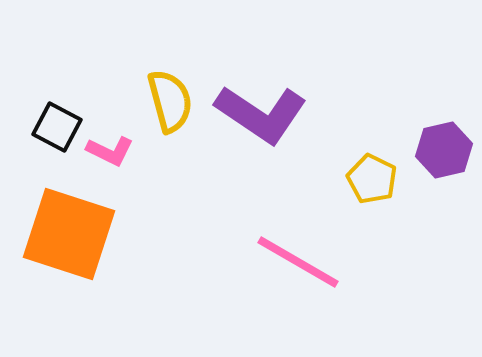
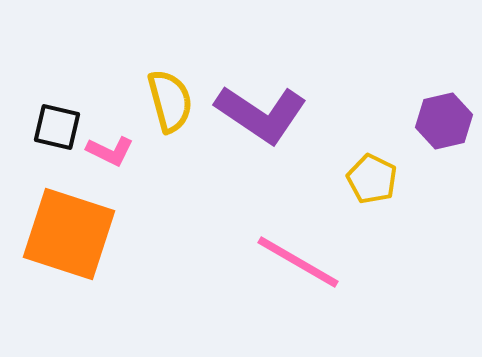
black square: rotated 15 degrees counterclockwise
purple hexagon: moved 29 px up
